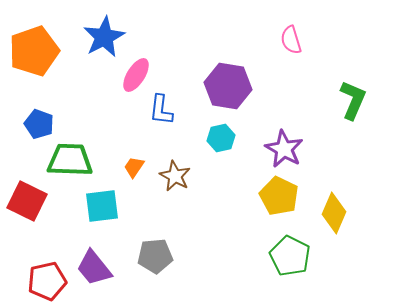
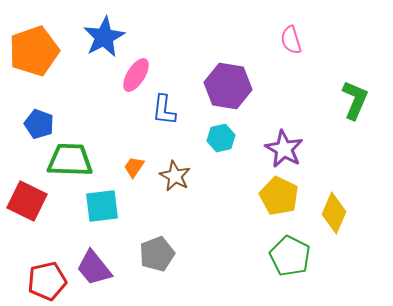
green L-shape: moved 2 px right
blue L-shape: moved 3 px right
gray pentagon: moved 2 px right, 2 px up; rotated 16 degrees counterclockwise
